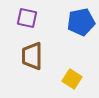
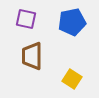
purple square: moved 1 px left, 1 px down
blue pentagon: moved 9 px left
